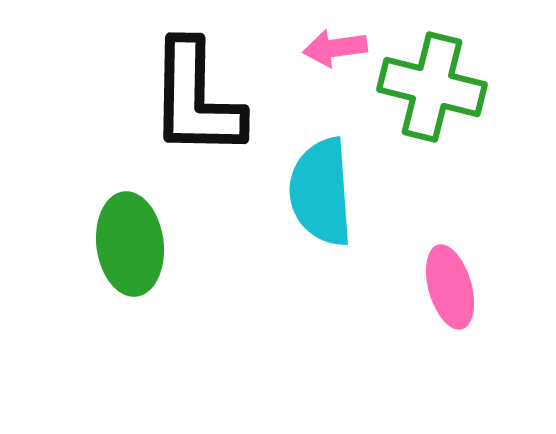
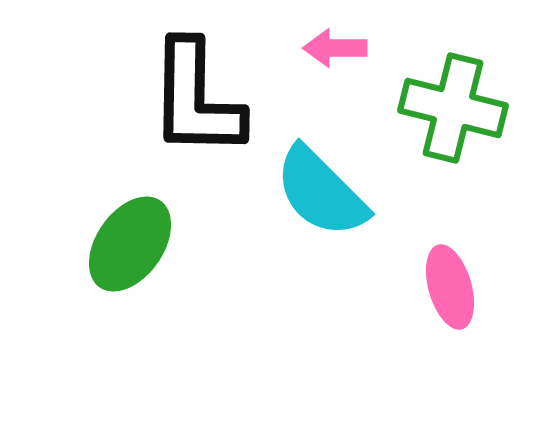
pink arrow: rotated 8 degrees clockwise
green cross: moved 21 px right, 21 px down
cyan semicircle: rotated 41 degrees counterclockwise
green ellipse: rotated 42 degrees clockwise
